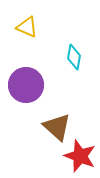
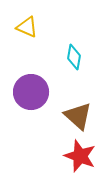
purple circle: moved 5 px right, 7 px down
brown triangle: moved 21 px right, 11 px up
